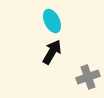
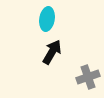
cyan ellipse: moved 5 px left, 2 px up; rotated 35 degrees clockwise
